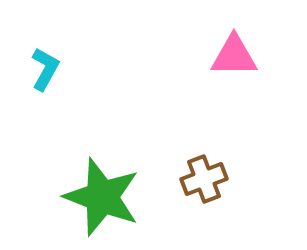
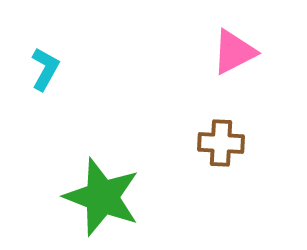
pink triangle: moved 4 px up; rotated 27 degrees counterclockwise
brown cross: moved 17 px right, 36 px up; rotated 24 degrees clockwise
